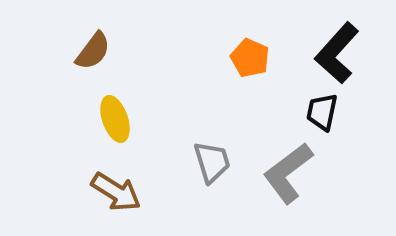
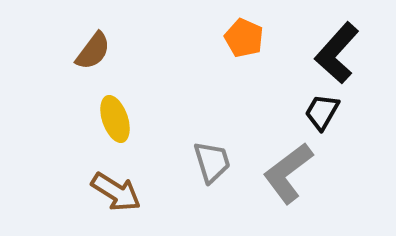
orange pentagon: moved 6 px left, 20 px up
black trapezoid: rotated 18 degrees clockwise
